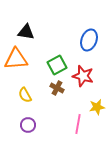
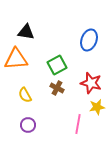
red star: moved 8 px right, 7 px down
